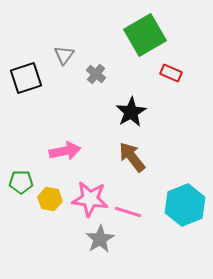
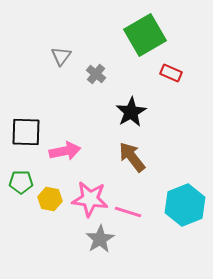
gray triangle: moved 3 px left, 1 px down
black square: moved 54 px down; rotated 20 degrees clockwise
